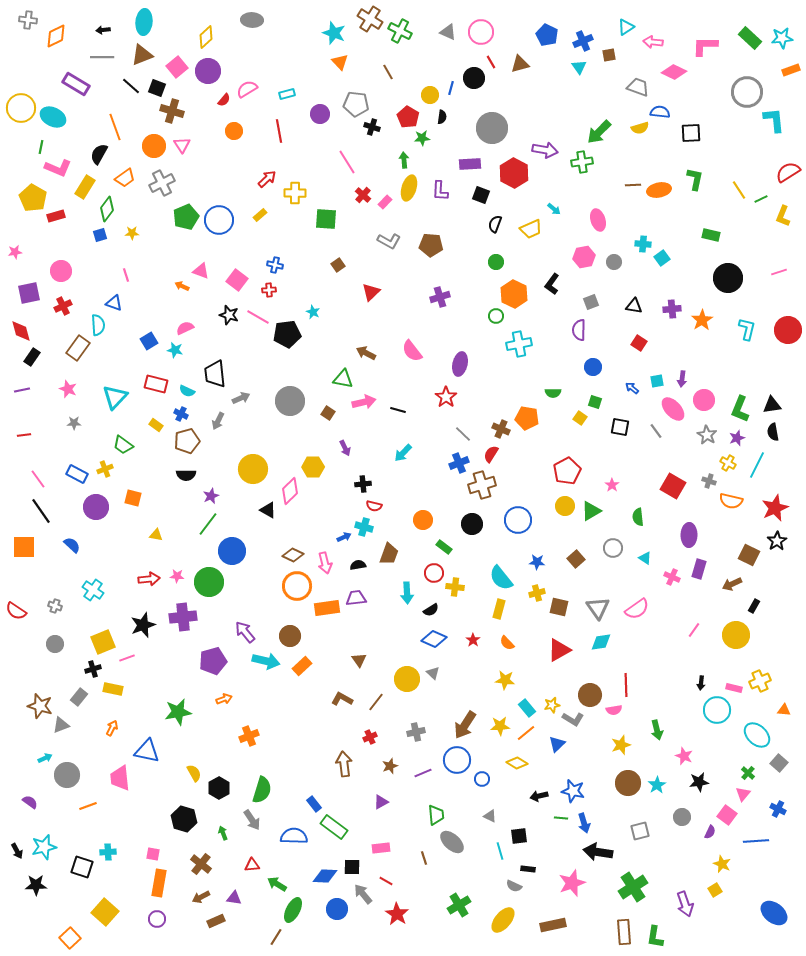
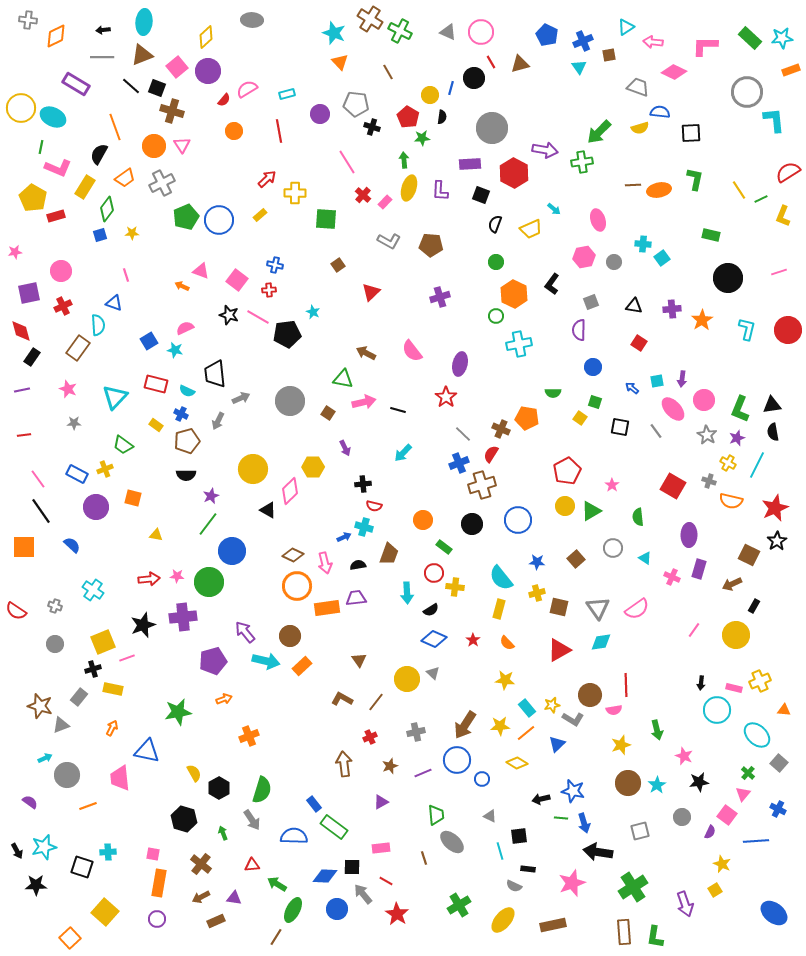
black arrow at (539, 796): moved 2 px right, 3 px down
